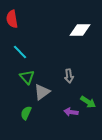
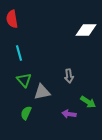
white diamond: moved 6 px right
cyan line: moved 1 px left, 1 px down; rotated 28 degrees clockwise
green triangle: moved 3 px left, 3 px down
gray triangle: rotated 24 degrees clockwise
purple arrow: moved 2 px left, 2 px down
